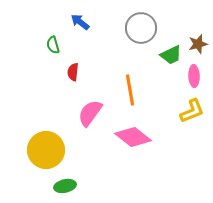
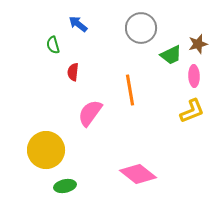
blue arrow: moved 2 px left, 2 px down
pink diamond: moved 5 px right, 37 px down
